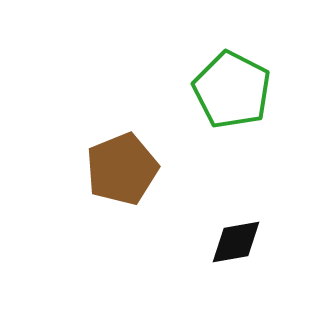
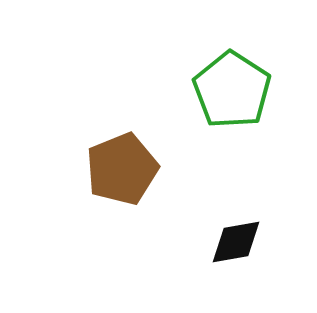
green pentagon: rotated 6 degrees clockwise
